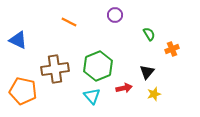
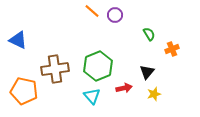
orange line: moved 23 px right, 11 px up; rotated 14 degrees clockwise
orange pentagon: moved 1 px right
